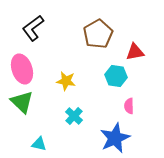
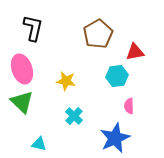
black L-shape: rotated 140 degrees clockwise
cyan hexagon: moved 1 px right; rotated 15 degrees counterclockwise
